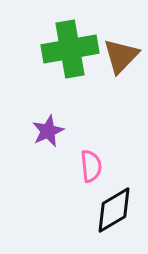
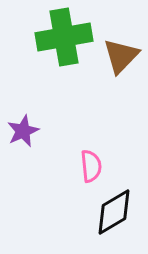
green cross: moved 6 px left, 12 px up
purple star: moved 25 px left
black diamond: moved 2 px down
